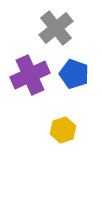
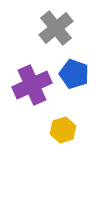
purple cross: moved 2 px right, 10 px down
